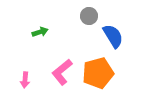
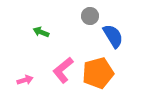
gray circle: moved 1 px right
green arrow: moved 1 px right; rotated 140 degrees counterclockwise
pink L-shape: moved 1 px right, 2 px up
pink arrow: rotated 112 degrees counterclockwise
